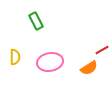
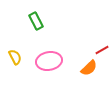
yellow semicircle: rotated 28 degrees counterclockwise
pink ellipse: moved 1 px left, 1 px up
orange semicircle: rotated 12 degrees counterclockwise
